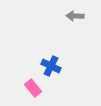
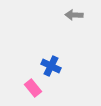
gray arrow: moved 1 px left, 1 px up
